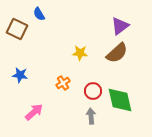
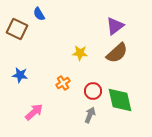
purple triangle: moved 5 px left
gray arrow: moved 1 px left, 1 px up; rotated 28 degrees clockwise
